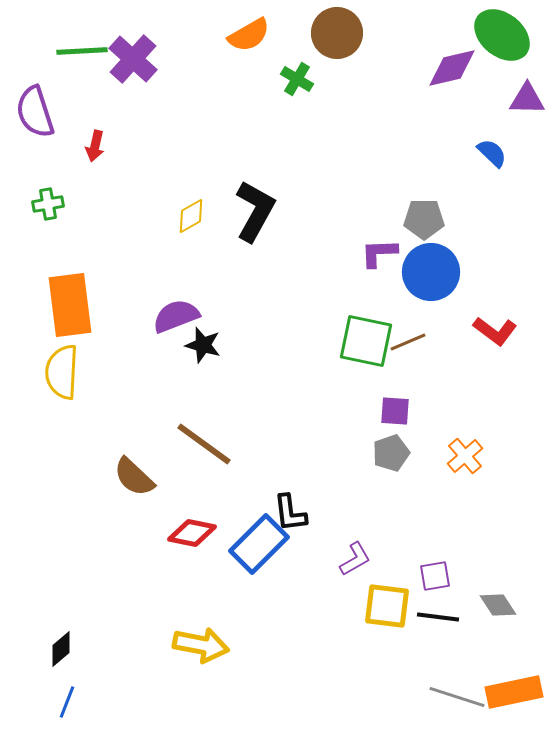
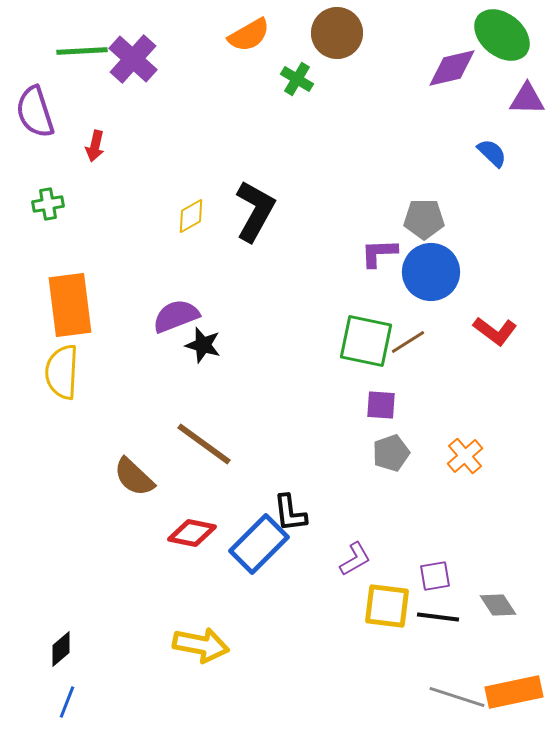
brown line at (408, 342): rotated 9 degrees counterclockwise
purple square at (395, 411): moved 14 px left, 6 px up
